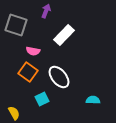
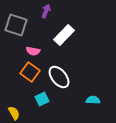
orange square: moved 2 px right
